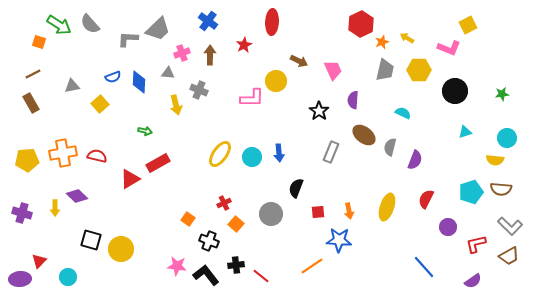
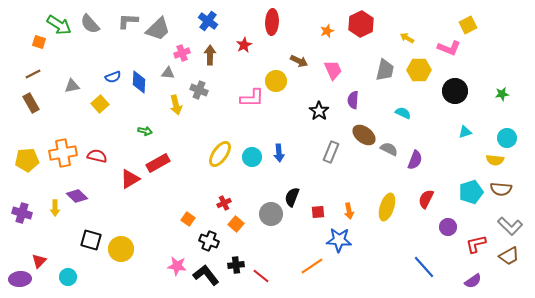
gray L-shape at (128, 39): moved 18 px up
orange star at (382, 42): moved 55 px left, 11 px up
gray semicircle at (390, 147): moved 1 px left, 2 px down; rotated 102 degrees clockwise
black semicircle at (296, 188): moved 4 px left, 9 px down
